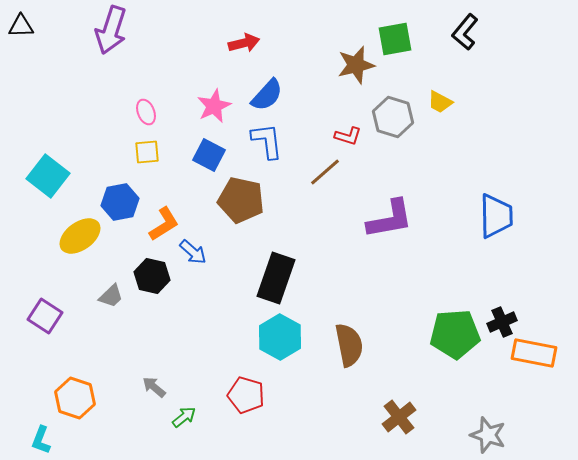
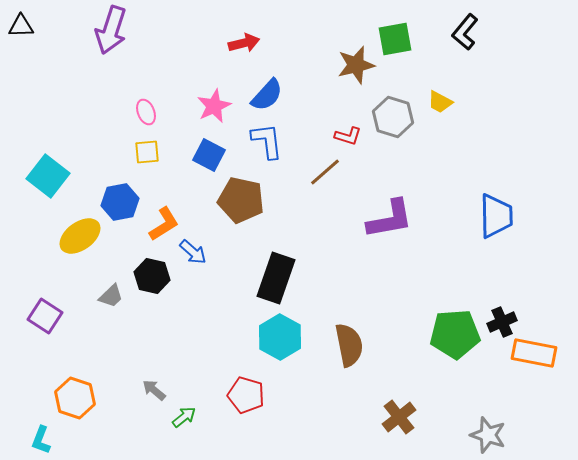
gray arrow: moved 3 px down
